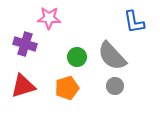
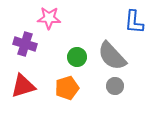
blue L-shape: rotated 15 degrees clockwise
